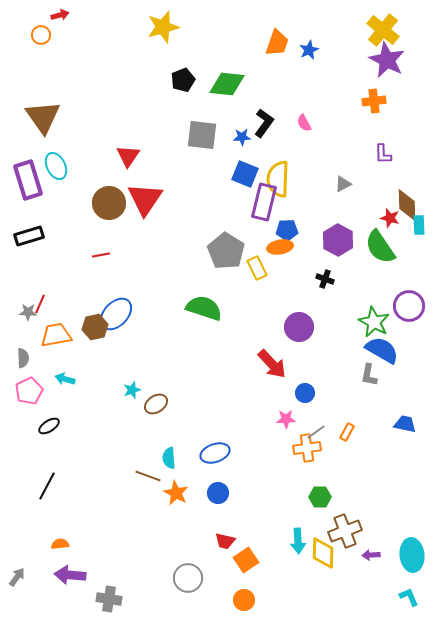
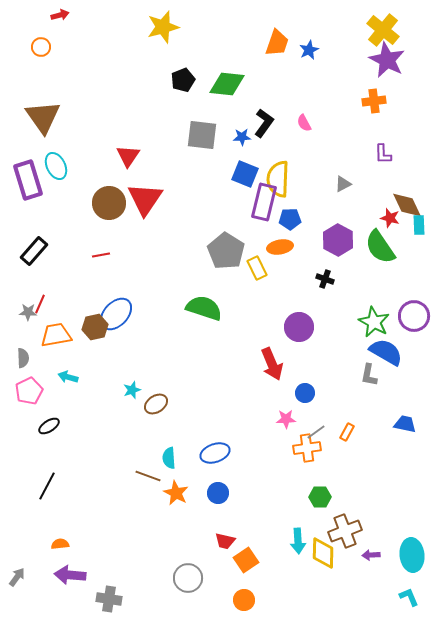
orange circle at (41, 35): moved 12 px down
brown diamond at (407, 205): rotated 24 degrees counterclockwise
blue pentagon at (287, 230): moved 3 px right, 11 px up
black rectangle at (29, 236): moved 5 px right, 15 px down; rotated 32 degrees counterclockwise
purple circle at (409, 306): moved 5 px right, 10 px down
blue semicircle at (382, 350): moved 4 px right, 2 px down
red arrow at (272, 364): rotated 20 degrees clockwise
cyan arrow at (65, 379): moved 3 px right, 2 px up
